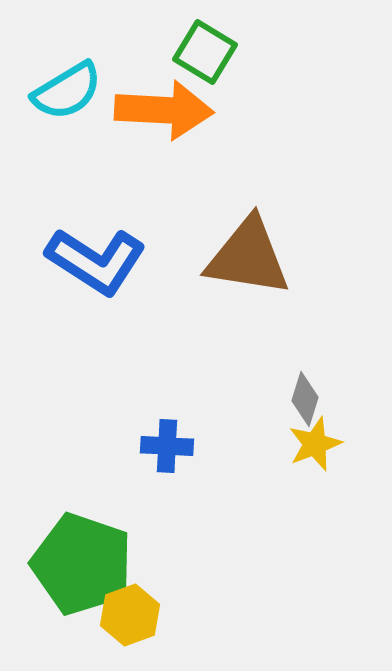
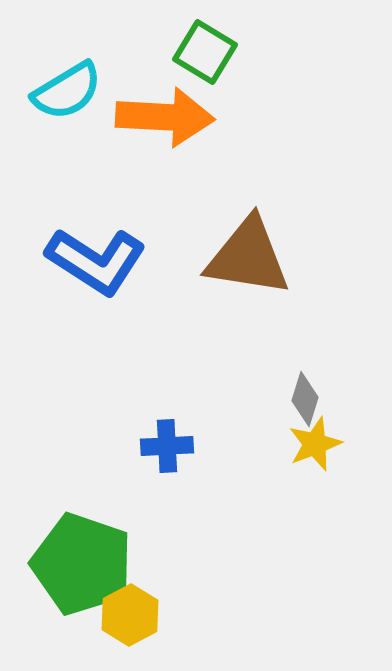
orange arrow: moved 1 px right, 7 px down
blue cross: rotated 6 degrees counterclockwise
yellow hexagon: rotated 8 degrees counterclockwise
